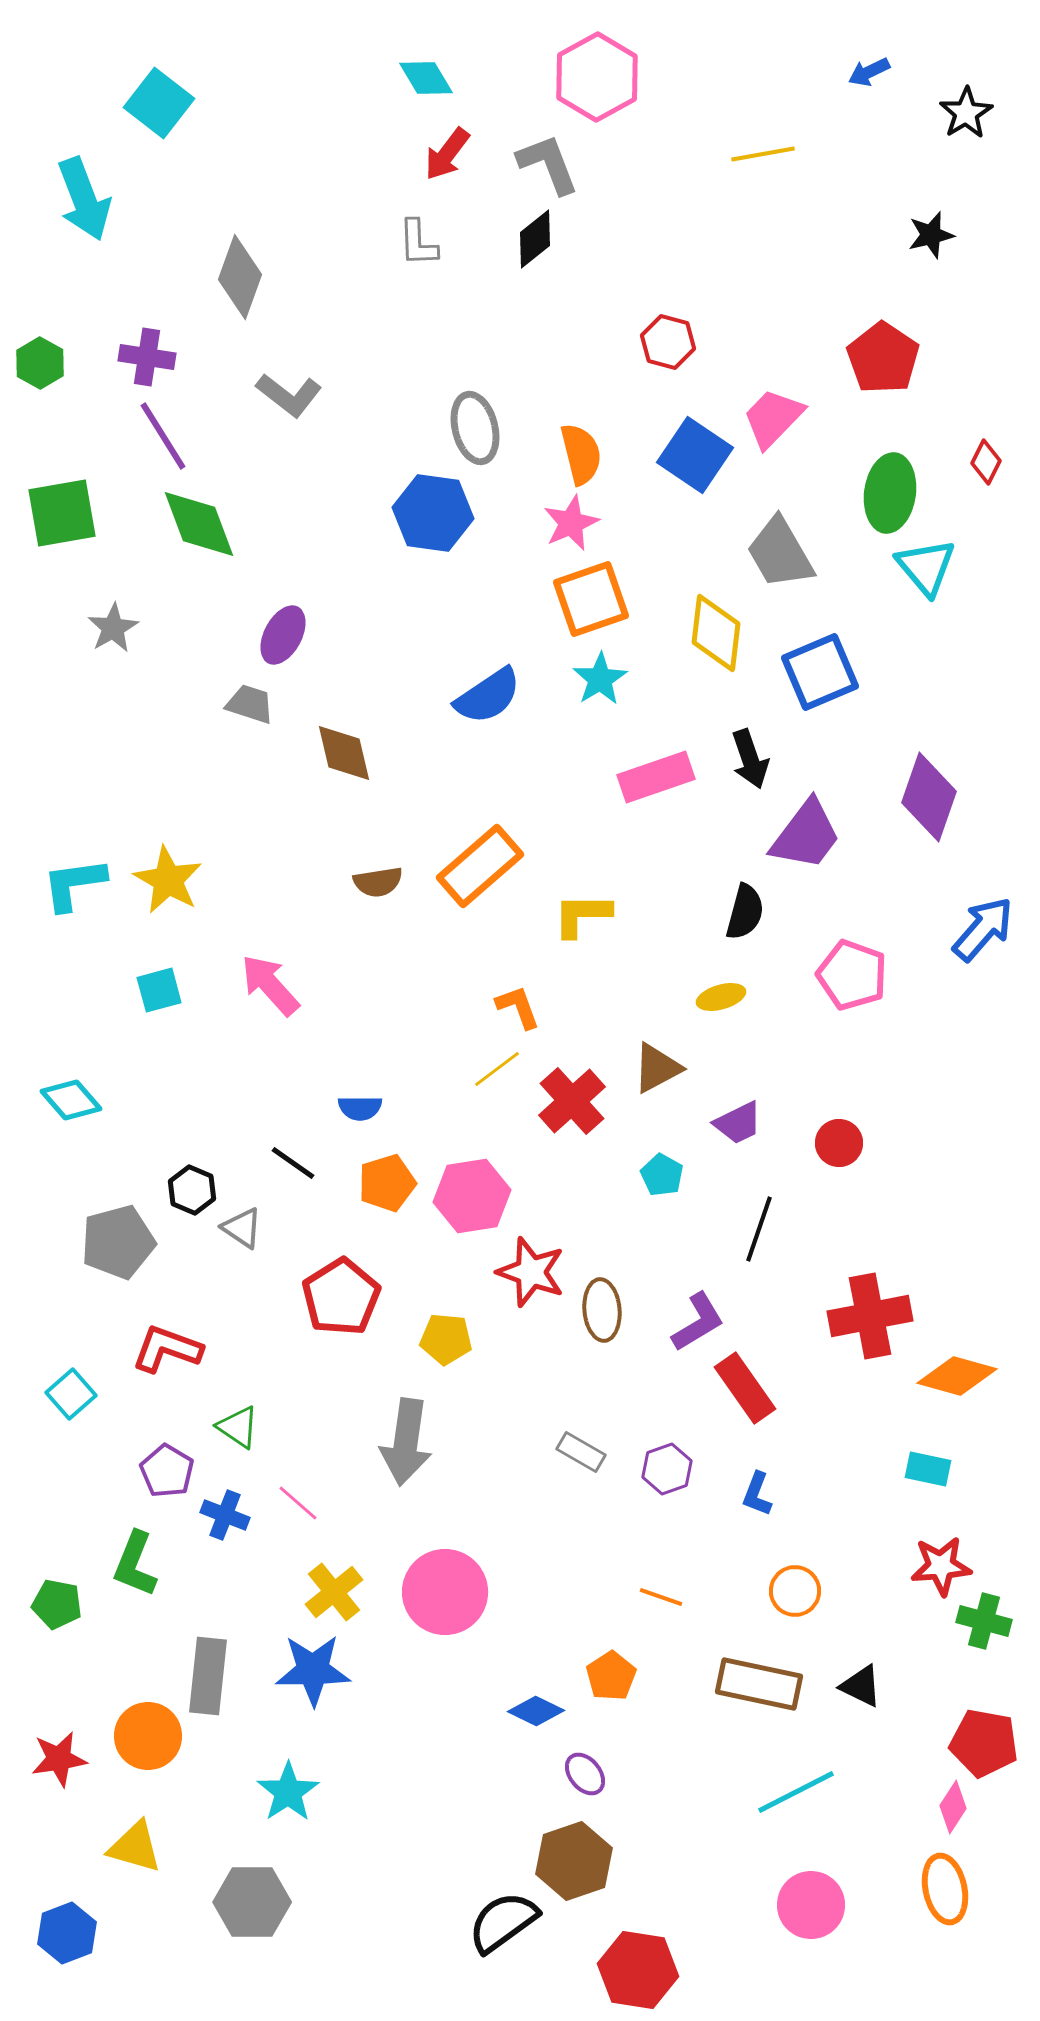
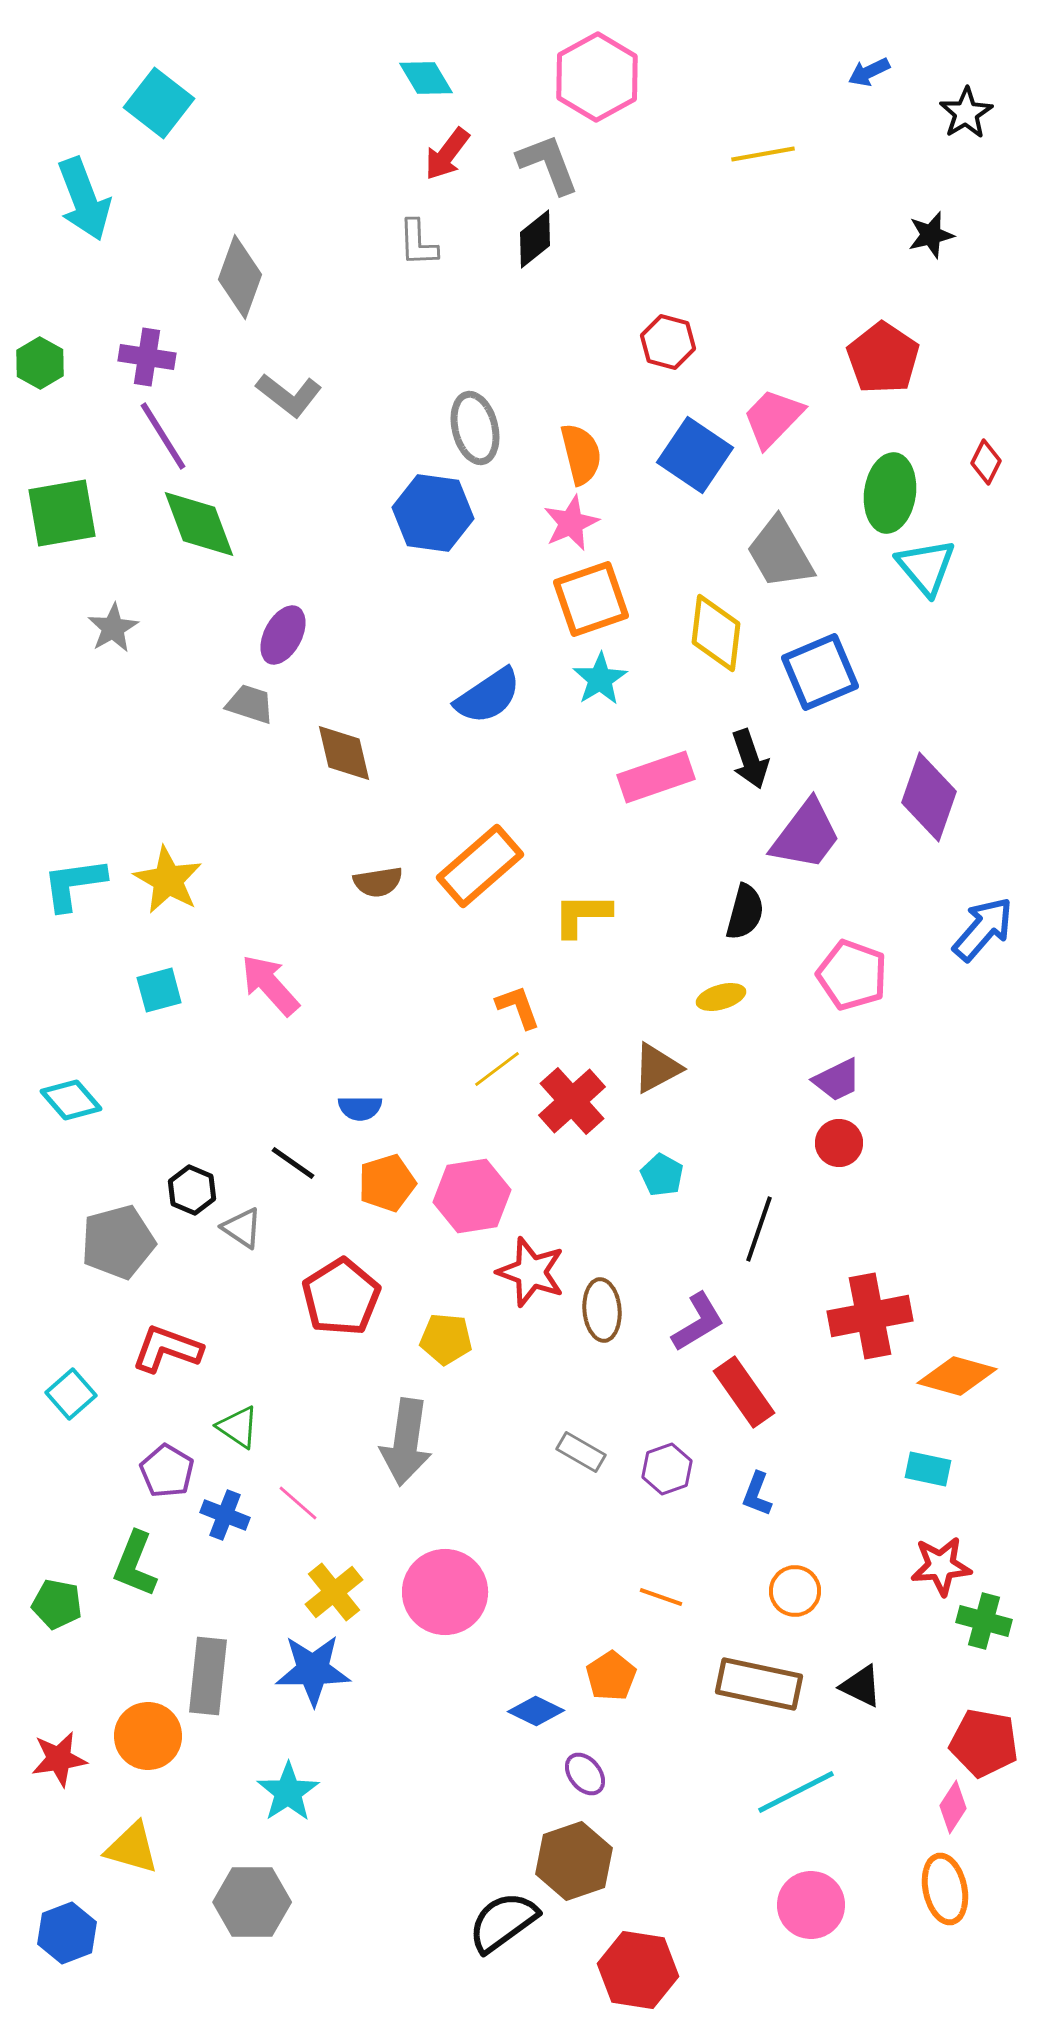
purple trapezoid at (738, 1123): moved 99 px right, 43 px up
red rectangle at (745, 1388): moved 1 px left, 4 px down
yellow triangle at (135, 1847): moved 3 px left, 1 px down
